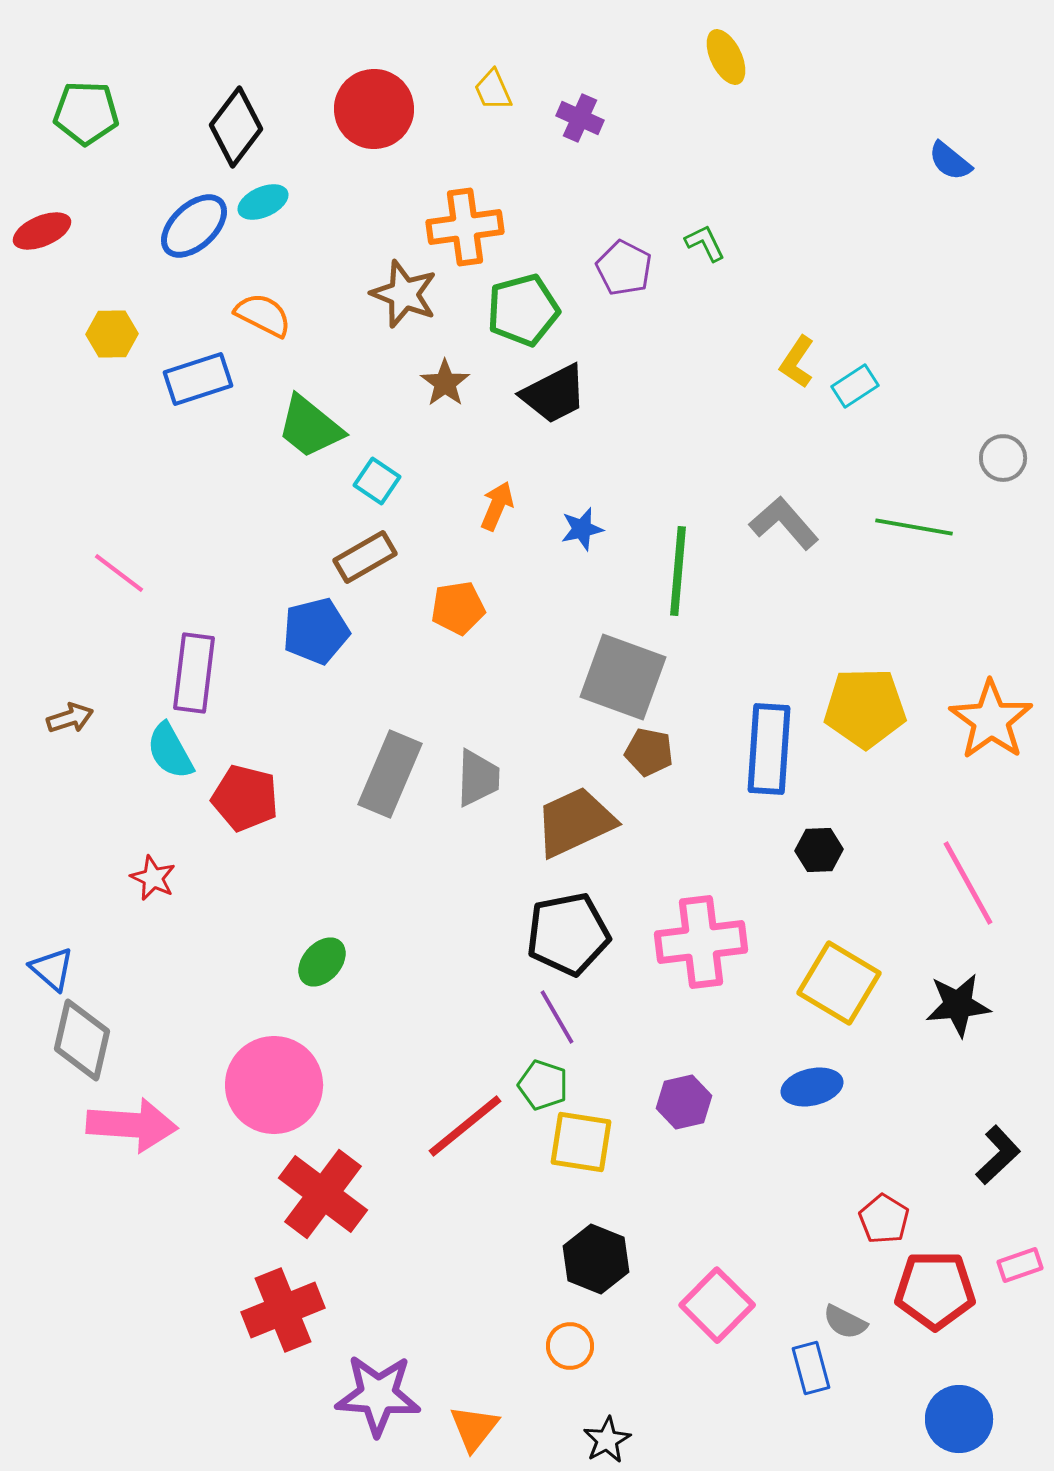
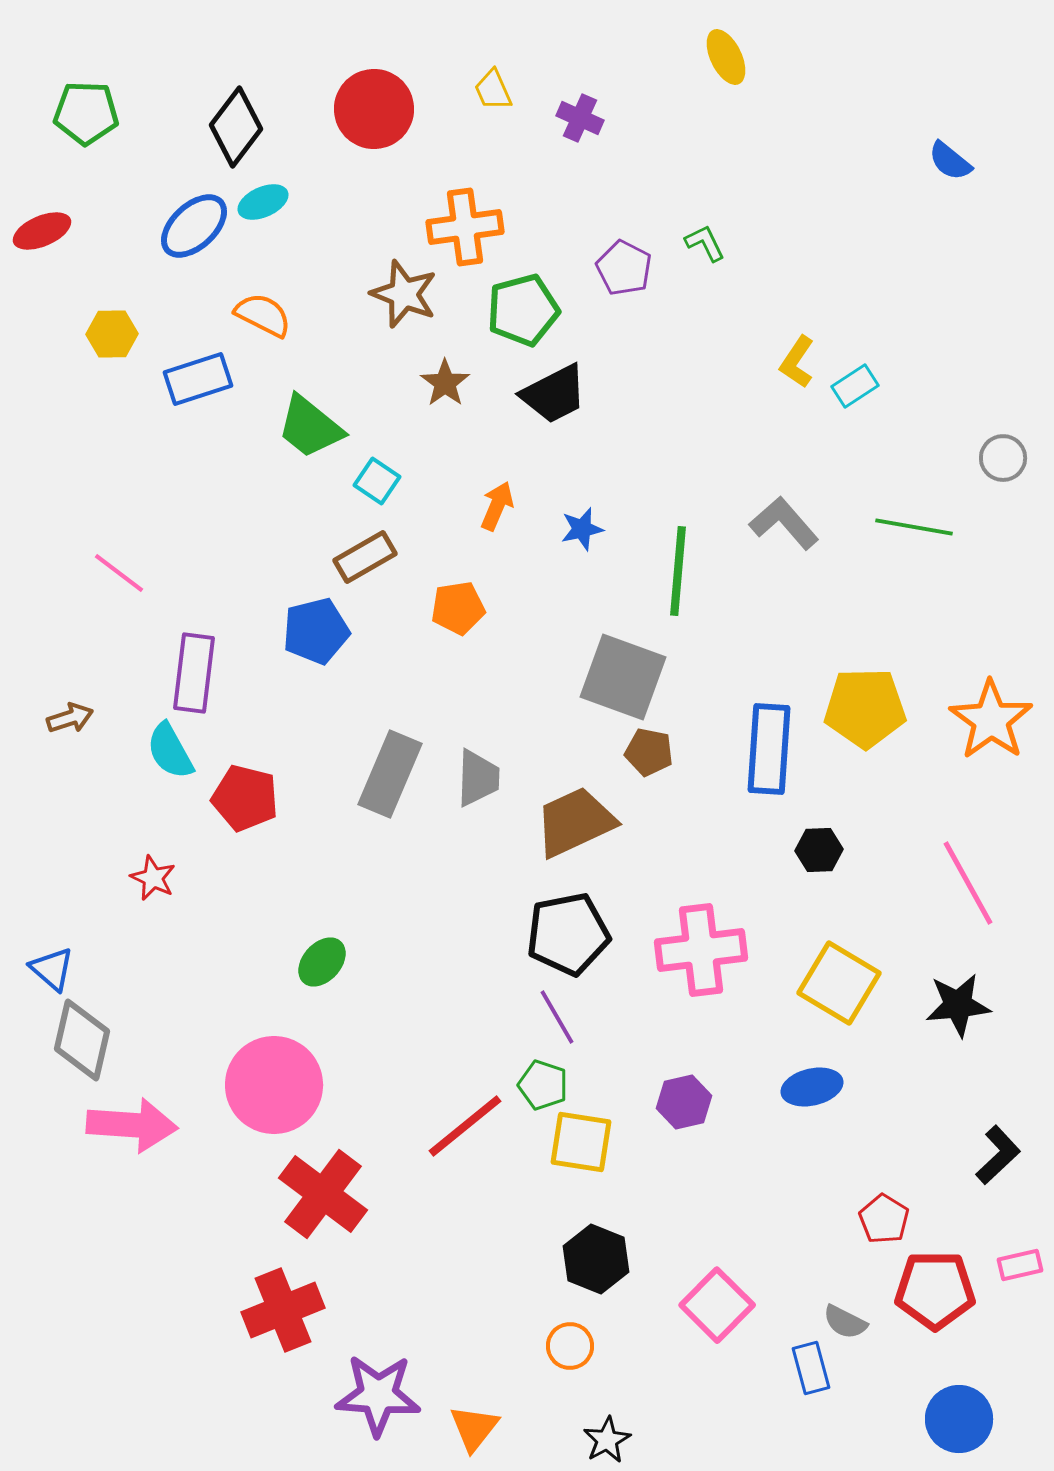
pink cross at (701, 942): moved 8 px down
pink rectangle at (1020, 1265): rotated 6 degrees clockwise
